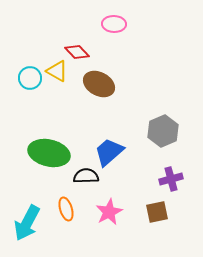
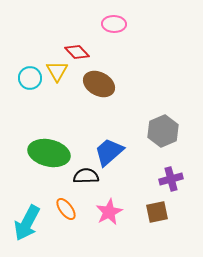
yellow triangle: rotated 30 degrees clockwise
orange ellipse: rotated 20 degrees counterclockwise
